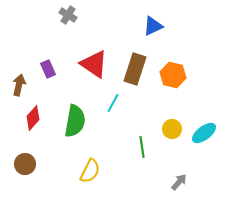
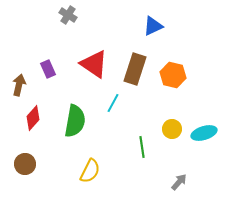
cyan ellipse: rotated 20 degrees clockwise
